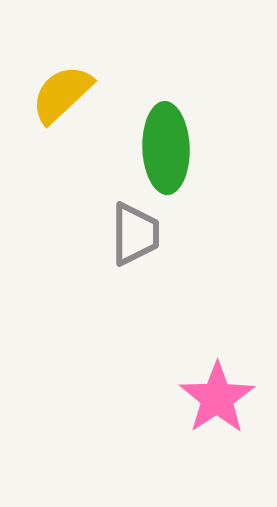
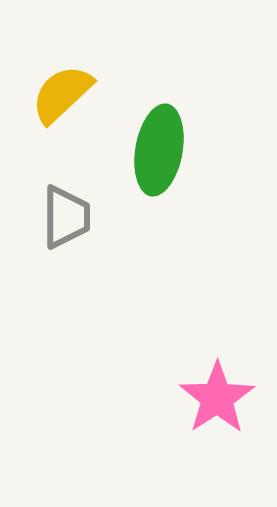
green ellipse: moved 7 px left, 2 px down; rotated 12 degrees clockwise
gray trapezoid: moved 69 px left, 17 px up
